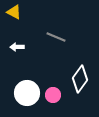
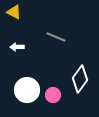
white circle: moved 3 px up
